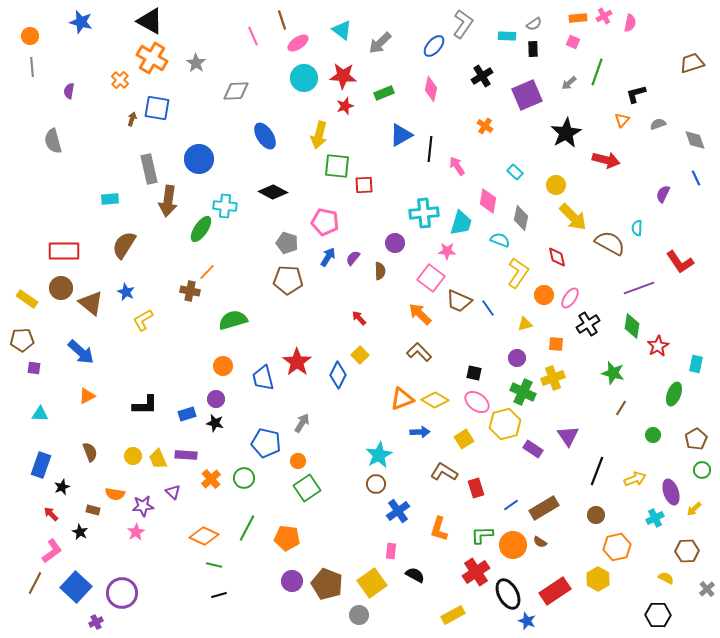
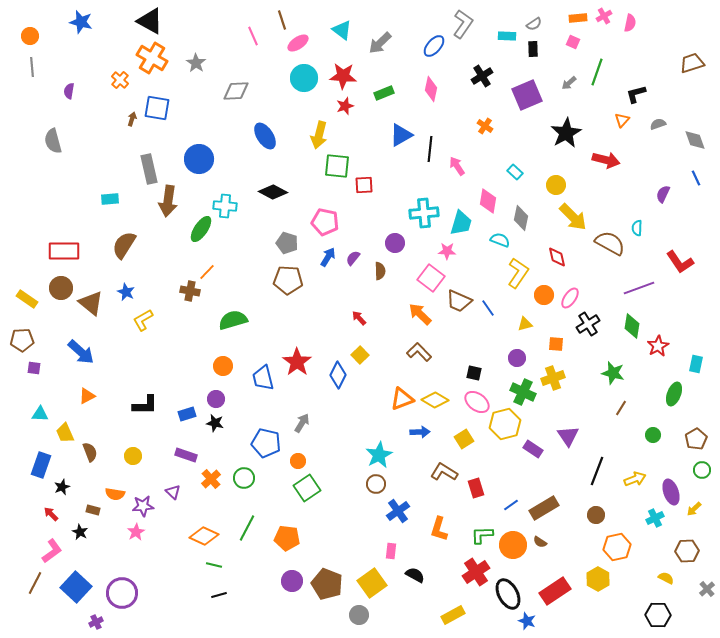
purple rectangle at (186, 455): rotated 15 degrees clockwise
yellow trapezoid at (158, 459): moved 93 px left, 26 px up
